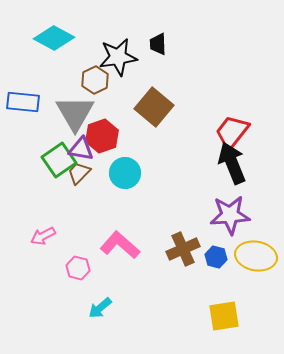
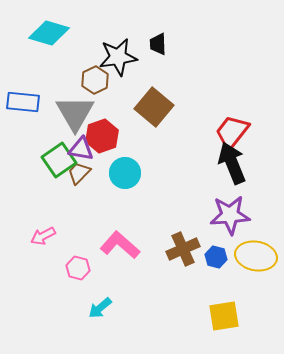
cyan diamond: moved 5 px left, 5 px up; rotated 12 degrees counterclockwise
